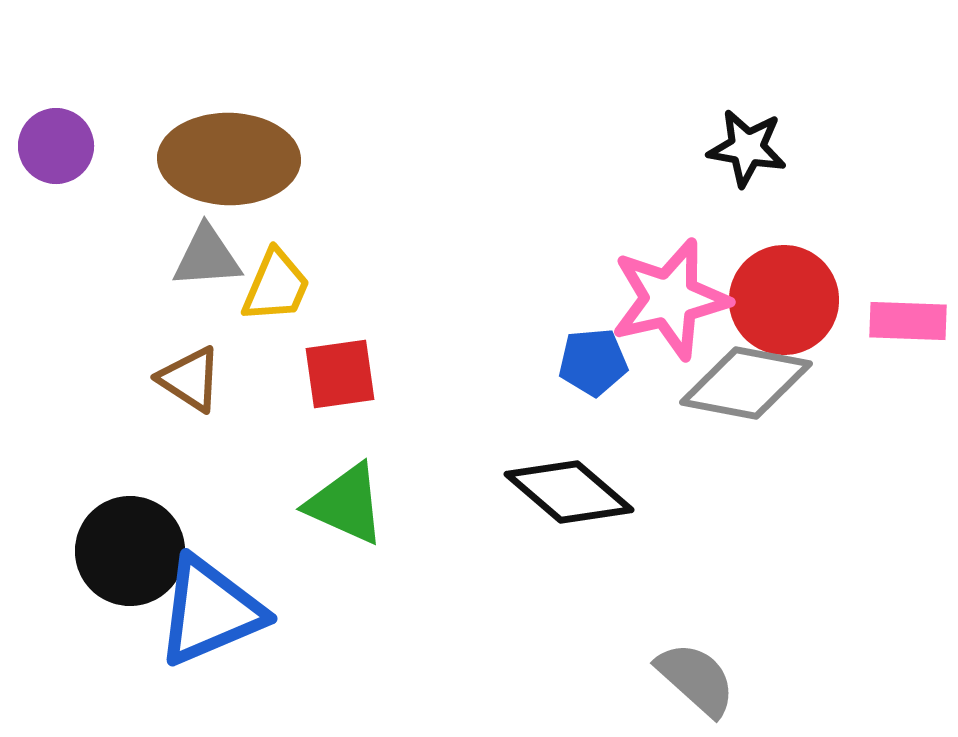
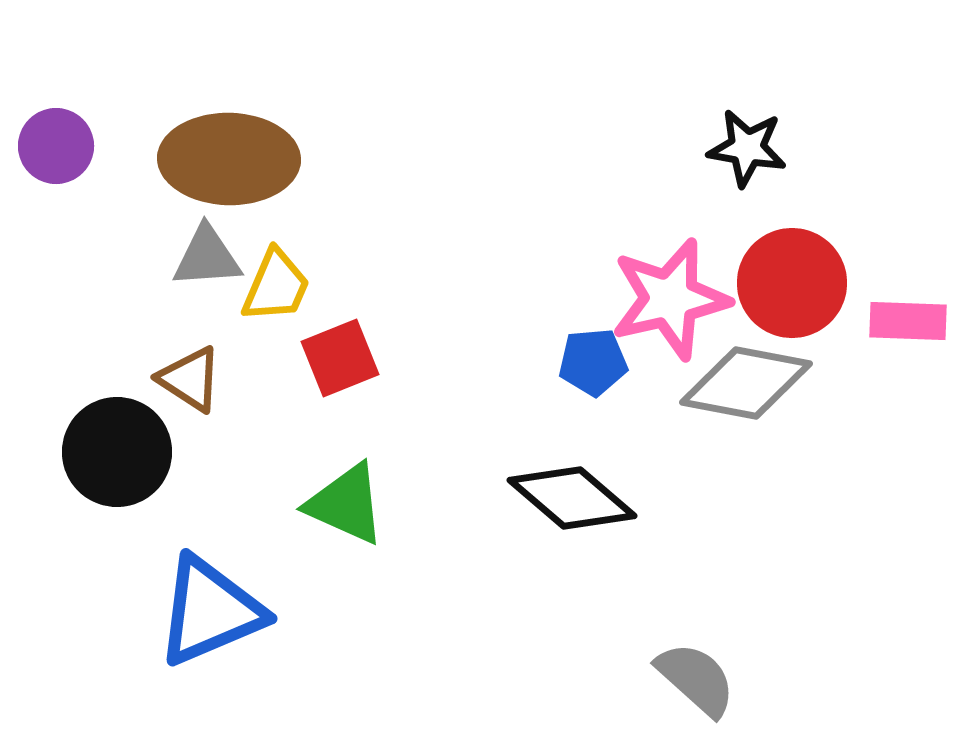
red circle: moved 8 px right, 17 px up
red square: moved 16 px up; rotated 14 degrees counterclockwise
black diamond: moved 3 px right, 6 px down
black circle: moved 13 px left, 99 px up
